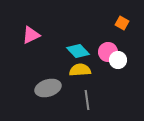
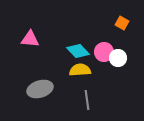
pink triangle: moved 1 px left, 4 px down; rotated 30 degrees clockwise
pink circle: moved 4 px left
white circle: moved 2 px up
gray ellipse: moved 8 px left, 1 px down
